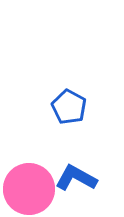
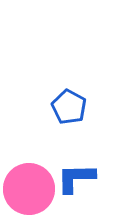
blue L-shape: rotated 30 degrees counterclockwise
